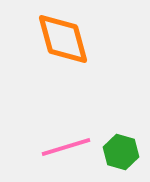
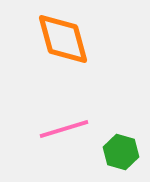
pink line: moved 2 px left, 18 px up
